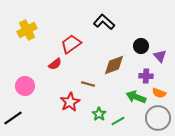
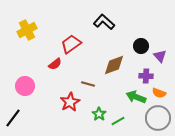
black line: rotated 18 degrees counterclockwise
